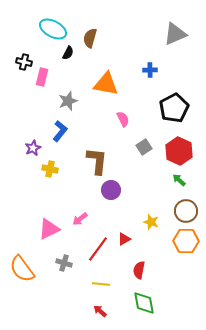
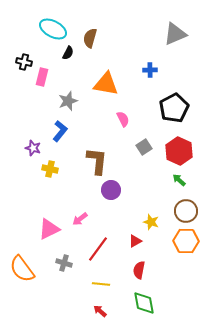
purple star: rotated 28 degrees counterclockwise
red triangle: moved 11 px right, 2 px down
